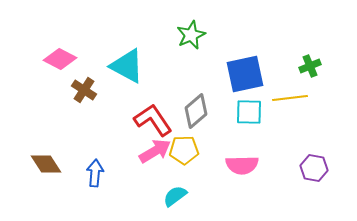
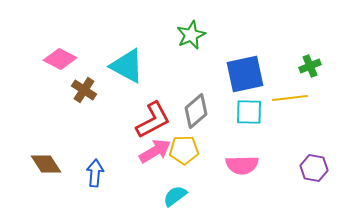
red L-shape: rotated 96 degrees clockwise
